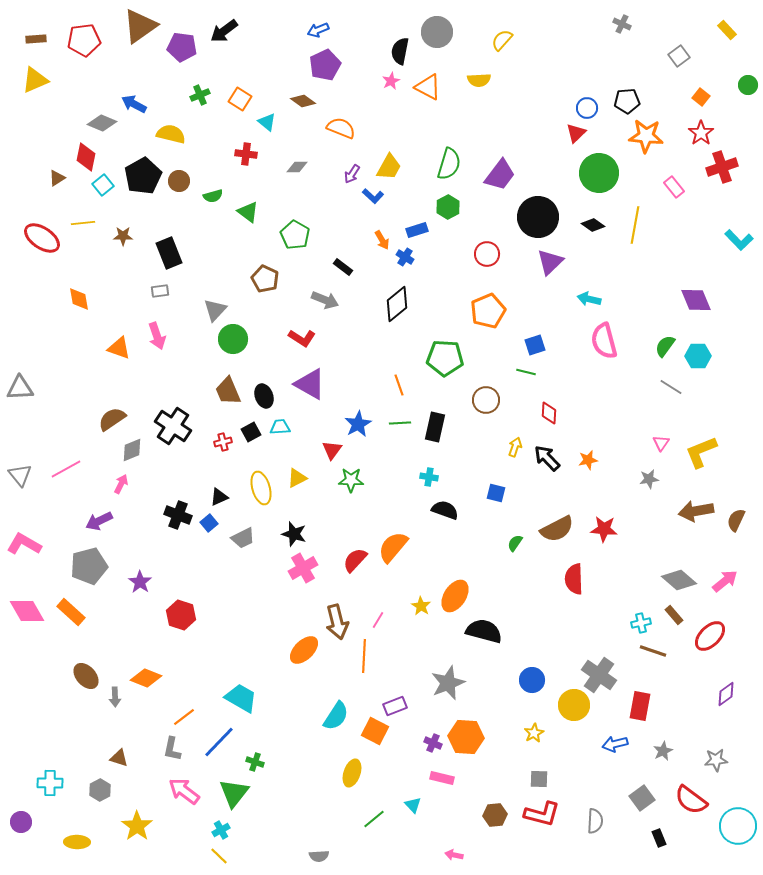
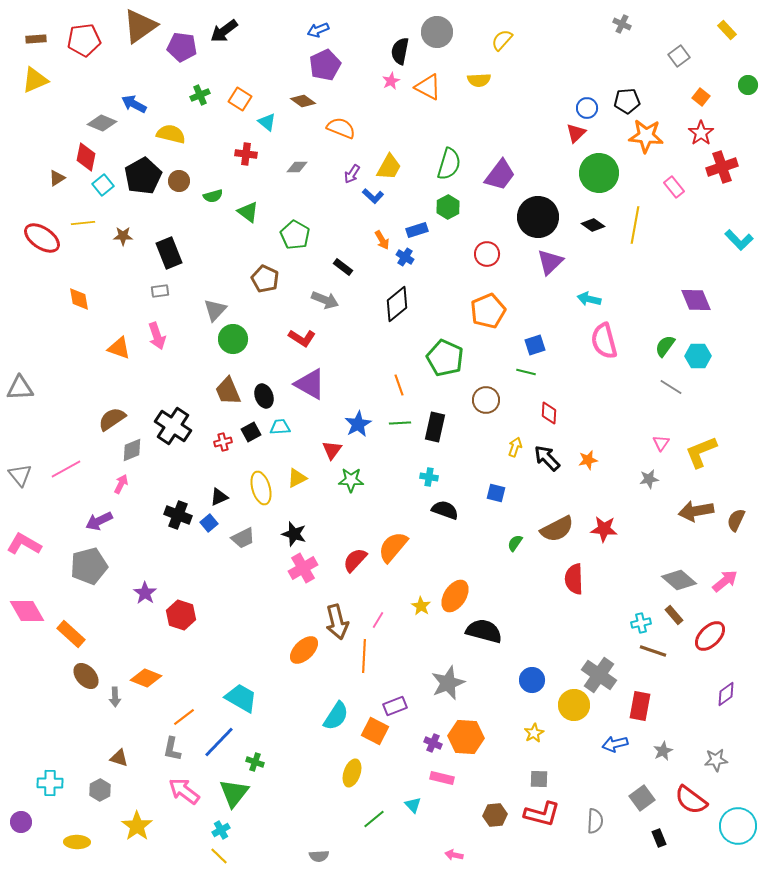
green pentagon at (445, 358): rotated 21 degrees clockwise
purple star at (140, 582): moved 5 px right, 11 px down
orange rectangle at (71, 612): moved 22 px down
